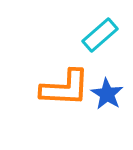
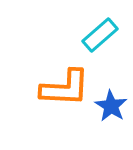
blue star: moved 4 px right, 12 px down
